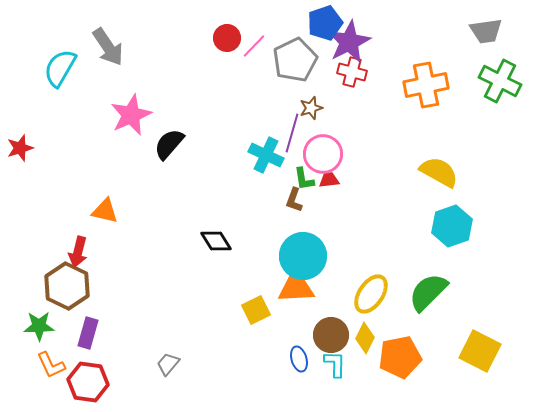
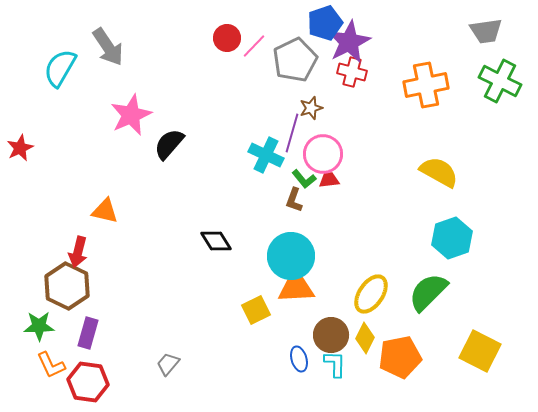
red star at (20, 148): rotated 8 degrees counterclockwise
green L-shape at (304, 179): rotated 30 degrees counterclockwise
cyan hexagon at (452, 226): moved 12 px down
cyan circle at (303, 256): moved 12 px left
